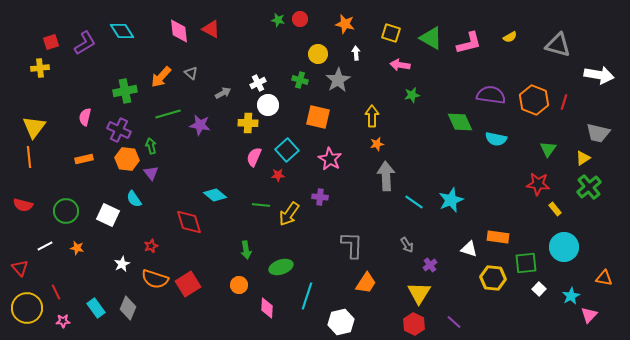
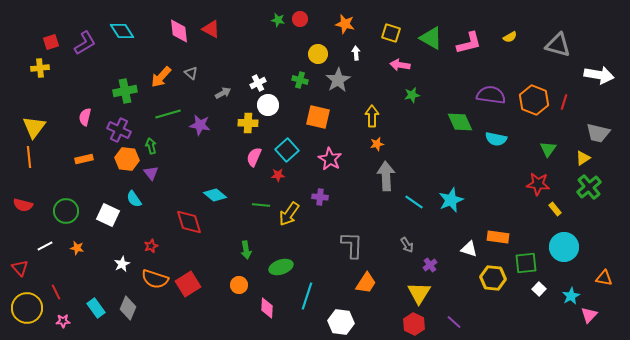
white hexagon at (341, 322): rotated 20 degrees clockwise
